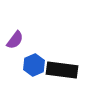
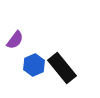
black rectangle: moved 2 px up; rotated 44 degrees clockwise
